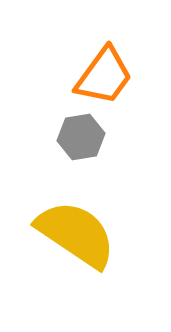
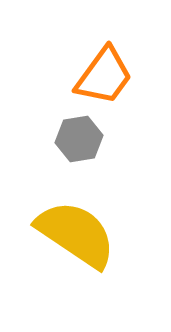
gray hexagon: moved 2 px left, 2 px down
